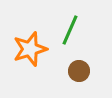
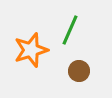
orange star: moved 1 px right, 1 px down
